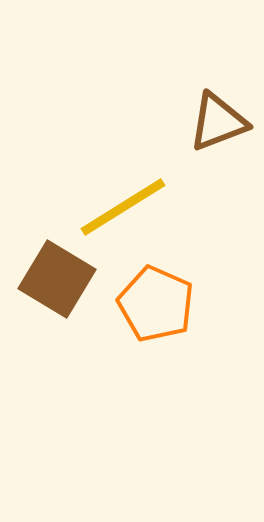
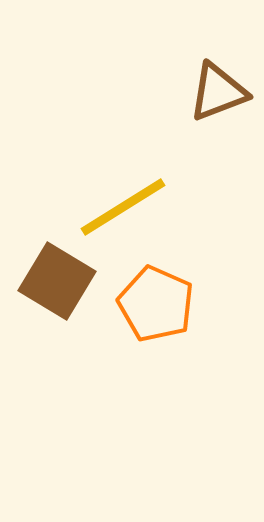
brown triangle: moved 30 px up
brown square: moved 2 px down
